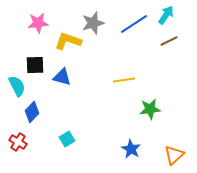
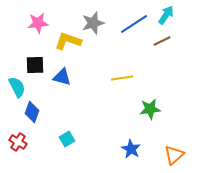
brown line: moved 7 px left
yellow line: moved 2 px left, 2 px up
cyan semicircle: moved 1 px down
blue diamond: rotated 25 degrees counterclockwise
